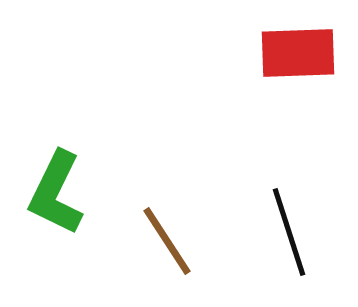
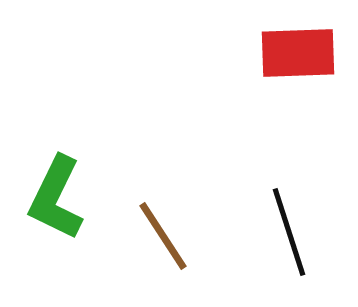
green L-shape: moved 5 px down
brown line: moved 4 px left, 5 px up
